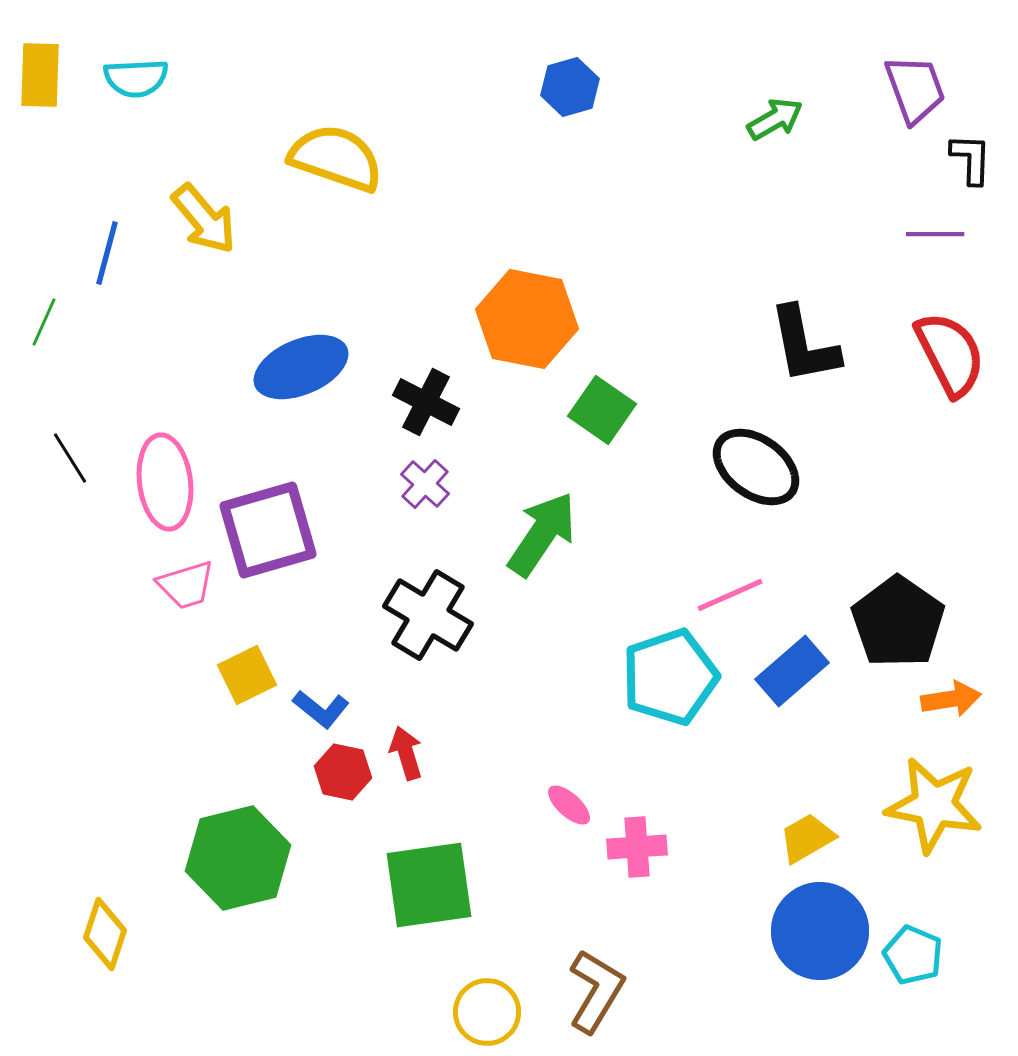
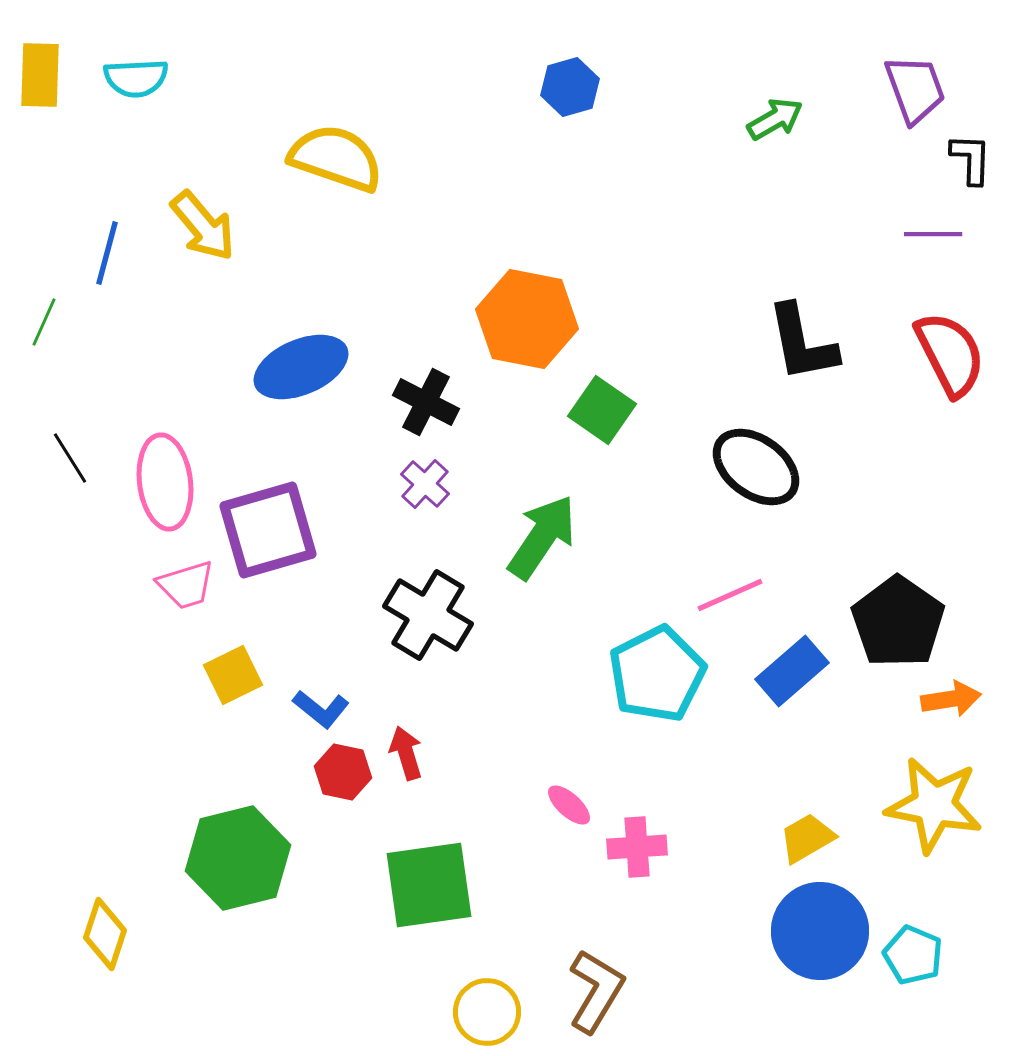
yellow arrow at (204, 219): moved 1 px left, 7 px down
purple line at (935, 234): moved 2 px left
black L-shape at (804, 345): moved 2 px left, 2 px up
green arrow at (542, 534): moved 3 px down
yellow square at (247, 675): moved 14 px left
cyan pentagon at (670, 677): moved 13 px left, 3 px up; rotated 8 degrees counterclockwise
